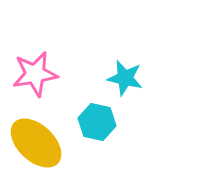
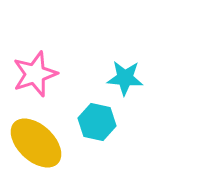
pink star: rotated 9 degrees counterclockwise
cyan star: rotated 9 degrees counterclockwise
